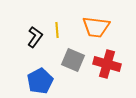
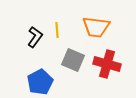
blue pentagon: moved 1 px down
